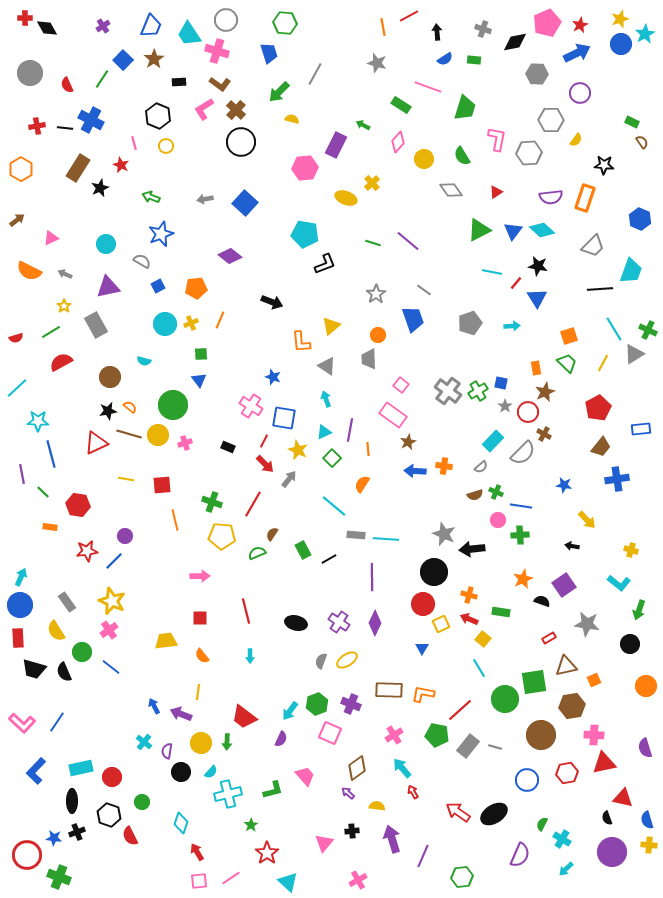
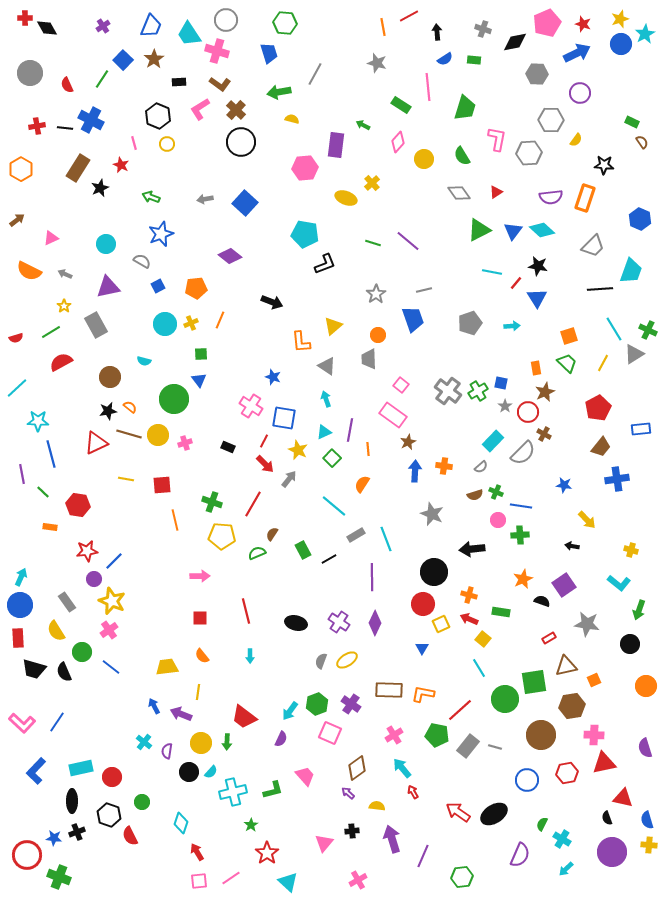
red star at (580, 25): moved 3 px right, 1 px up; rotated 28 degrees counterclockwise
pink line at (428, 87): rotated 64 degrees clockwise
green arrow at (279, 92): rotated 35 degrees clockwise
pink L-shape at (204, 109): moved 4 px left
purple rectangle at (336, 145): rotated 20 degrees counterclockwise
yellow circle at (166, 146): moved 1 px right, 2 px up
gray diamond at (451, 190): moved 8 px right, 3 px down
gray line at (424, 290): rotated 49 degrees counterclockwise
yellow triangle at (331, 326): moved 2 px right
green circle at (173, 405): moved 1 px right, 6 px up
blue arrow at (415, 471): rotated 90 degrees clockwise
gray star at (444, 534): moved 12 px left, 20 px up
gray rectangle at (356, 535): rotated 36 degrees counterclockwise
purple circle at (125, 536): moved 31 px left, 43 px down
cyan line at (386, 539): rotated 65 degrees clockwise
yellow trapezoid at (166, 641): moved 1 px right, 26 px down
purple cross at (351, 704): rotated 12 degrees clockwise
black circle at (181, 772): moved 8 px right
cyan cross at (228, 794): moved 5 px right, 2 px up
